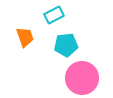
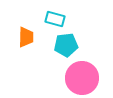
cyan rectangle: moved 1 px right, 4 px down; rotated 42 degrees clockwise
orange trapezoid: moved 1 px right; rotated 20 degrees clockwise
